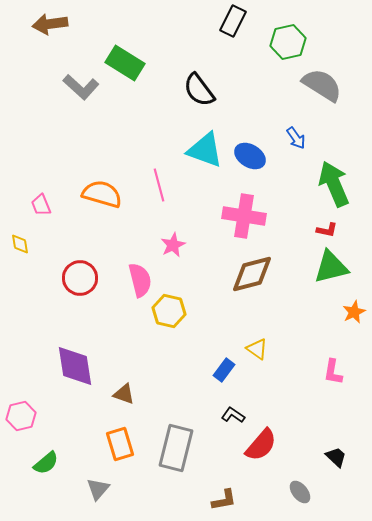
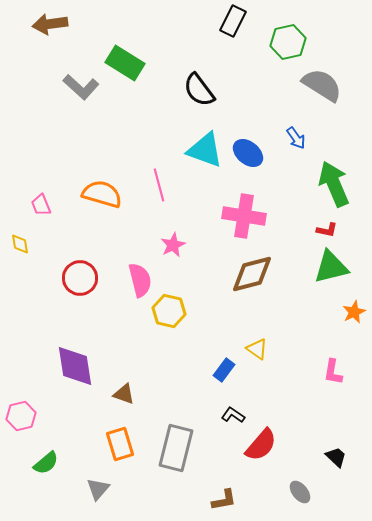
blue ellipse: moved 2 px left, 3 px up; rotated 8 degrees clockwise
